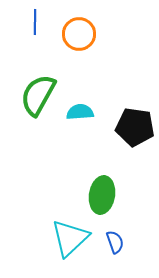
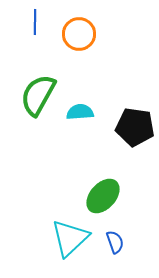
green ellipse: moved 1 px right, 1 px down; rotated 33 degrees clockwise
